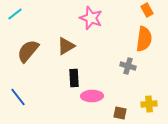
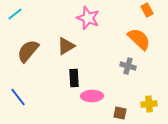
pink star: moved 3 px left
orange semicircle: moved 5 px left; rotated 55 degrees counterclockwise
